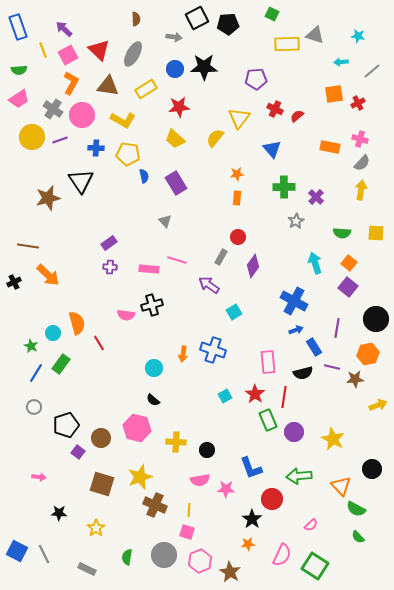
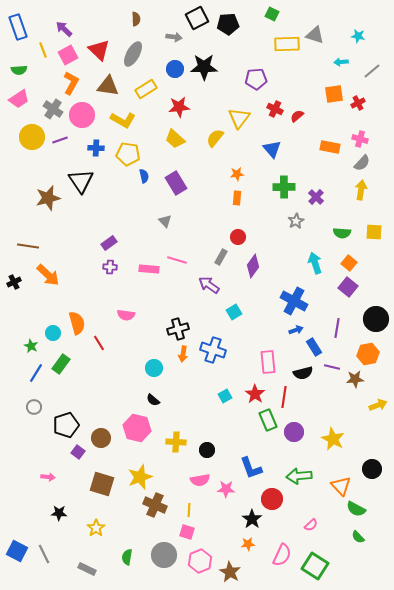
yellow square at (376, 233): moved 2 px left, 1 px up
black cross at (152, 305): moved 26 px right, 24 px down
pink arrow at (39, 477): moved 9 px right
